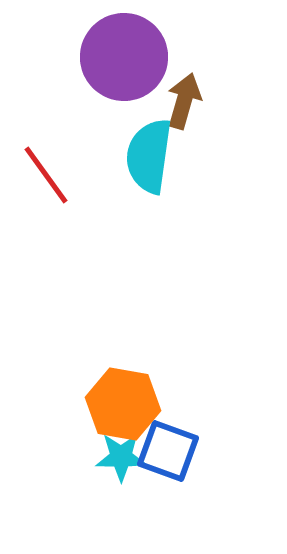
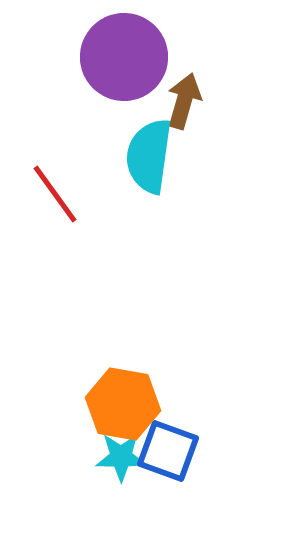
red line: moved 9 px right, 19 px down
